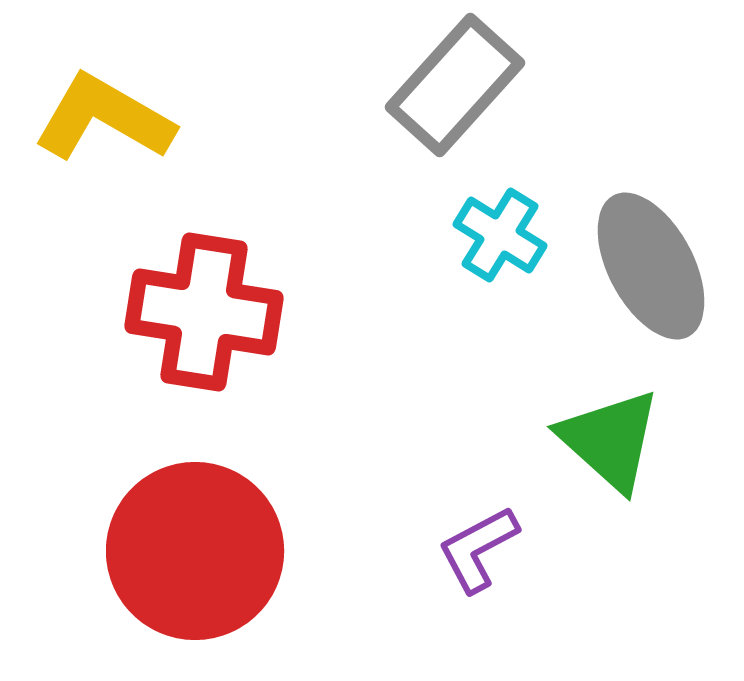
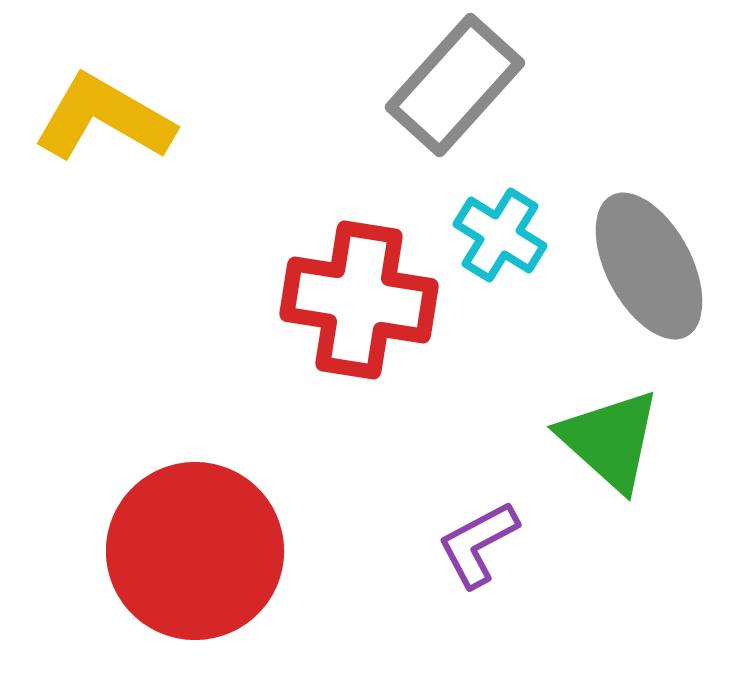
gray ellipse: moved 2 px left
red cross: moved 155 px right, 12 px up
purple L-shape: moved 5 px up
